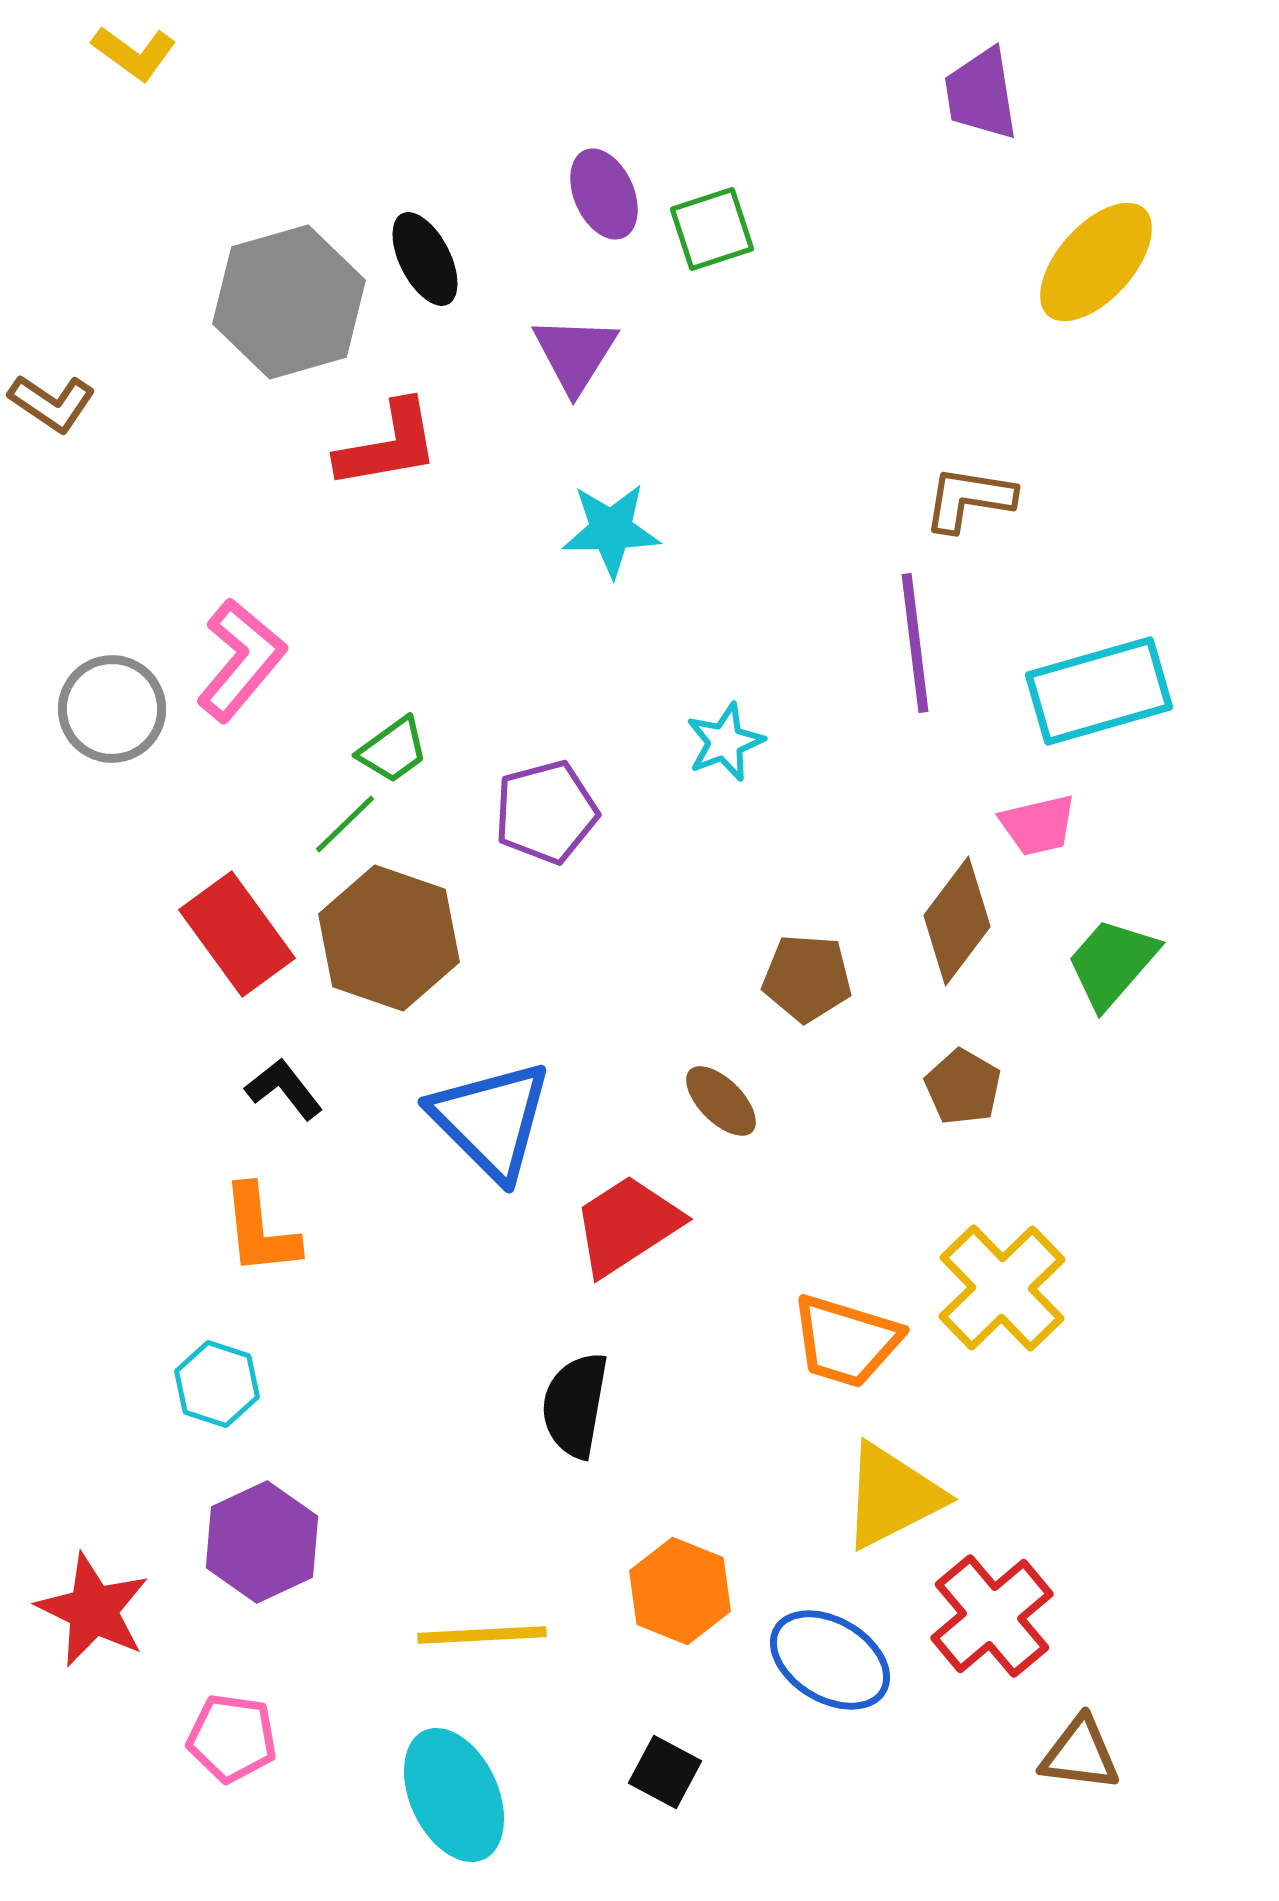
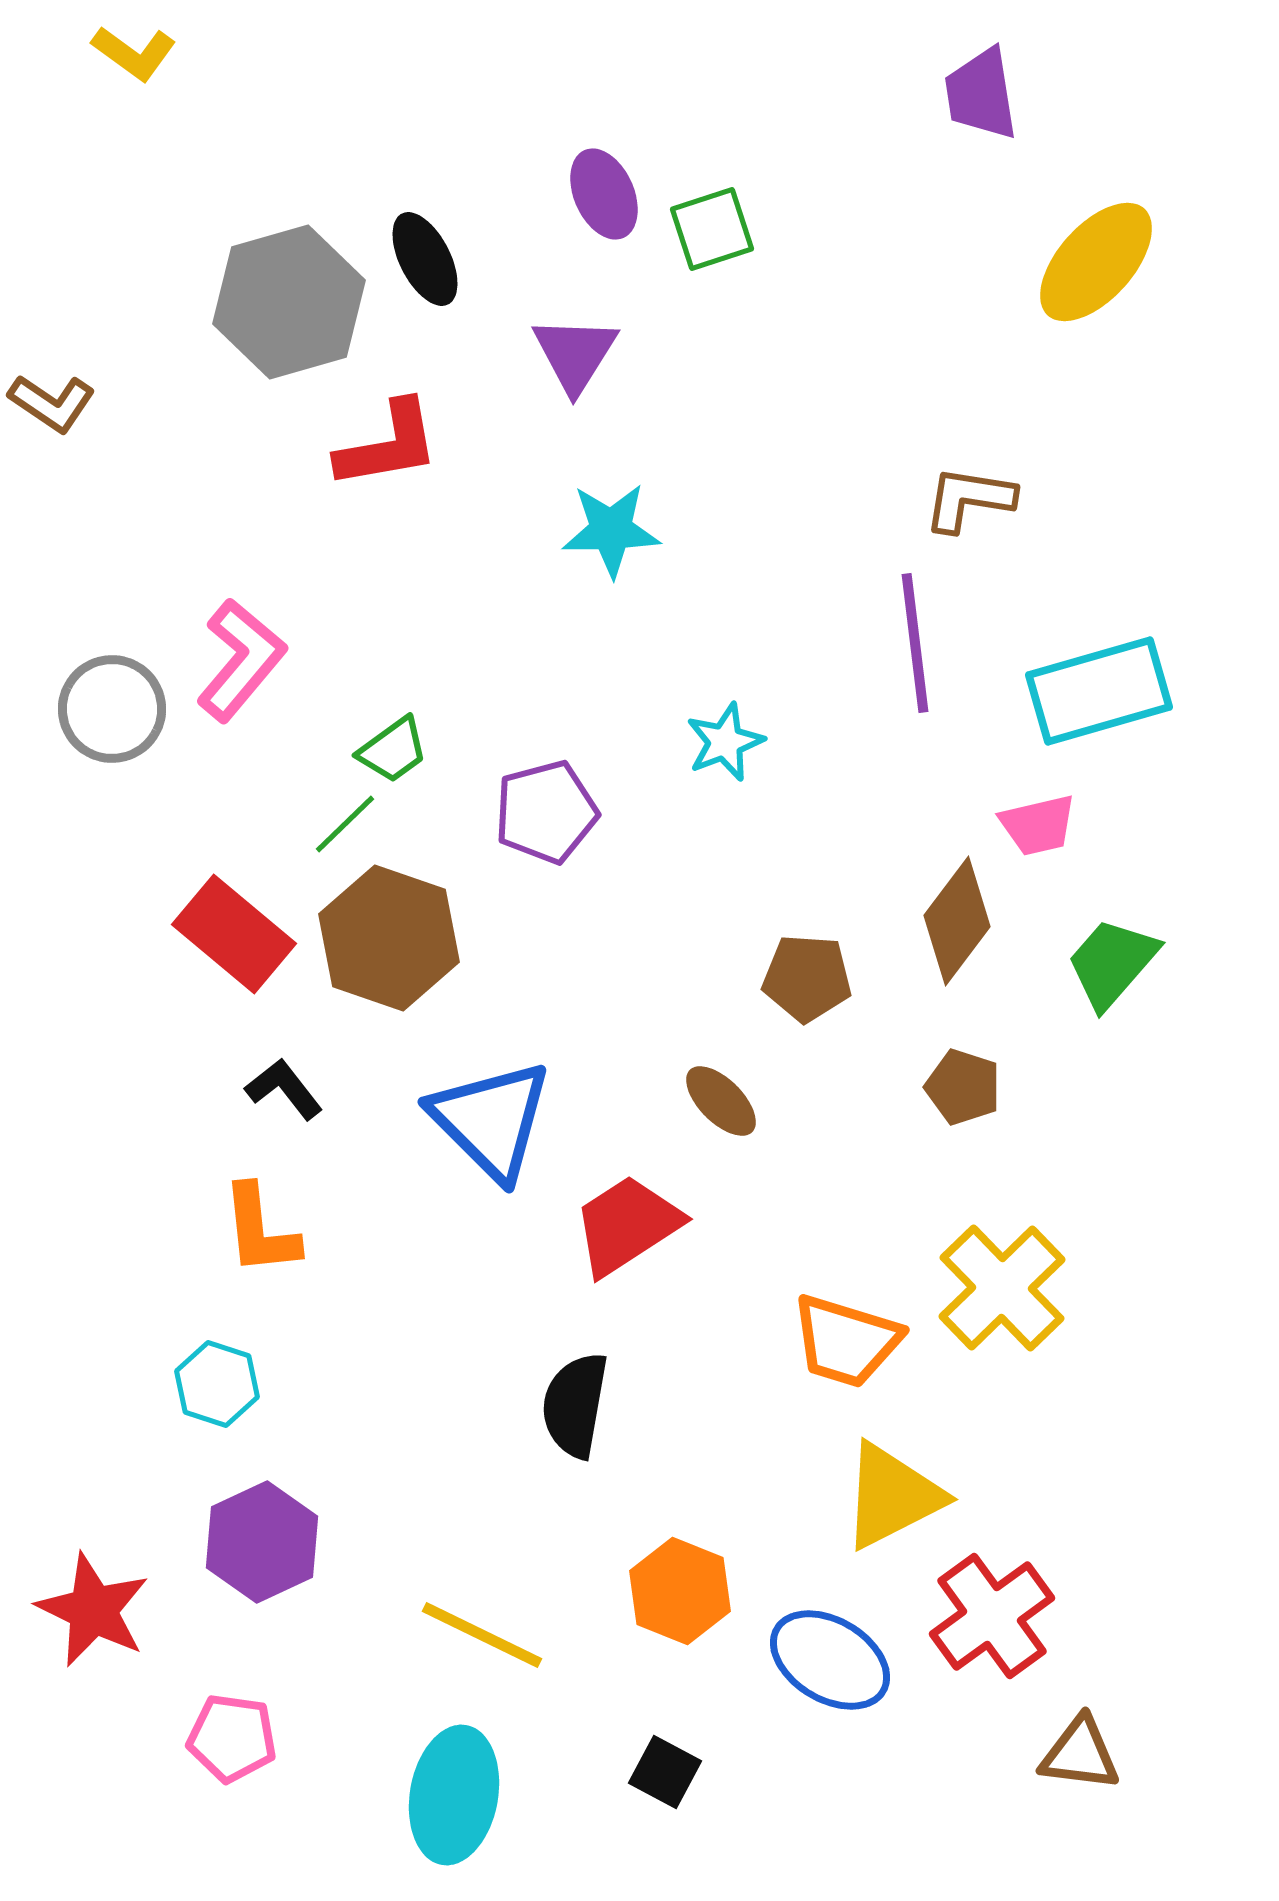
red rectangle at (237, 934): moved 3 px left; rotated 14 degrees counterclockwise
brown pentagon at (963, 1087): rotated 12 degrees counterclockwise
red cross at (992, 1616): rotated 4 degrees clockwise
yellow line at (482, 1635): rotated 29 degrees clockwise
cyan ellipse at (454, 1795): rotated 35 degrees clockwise
